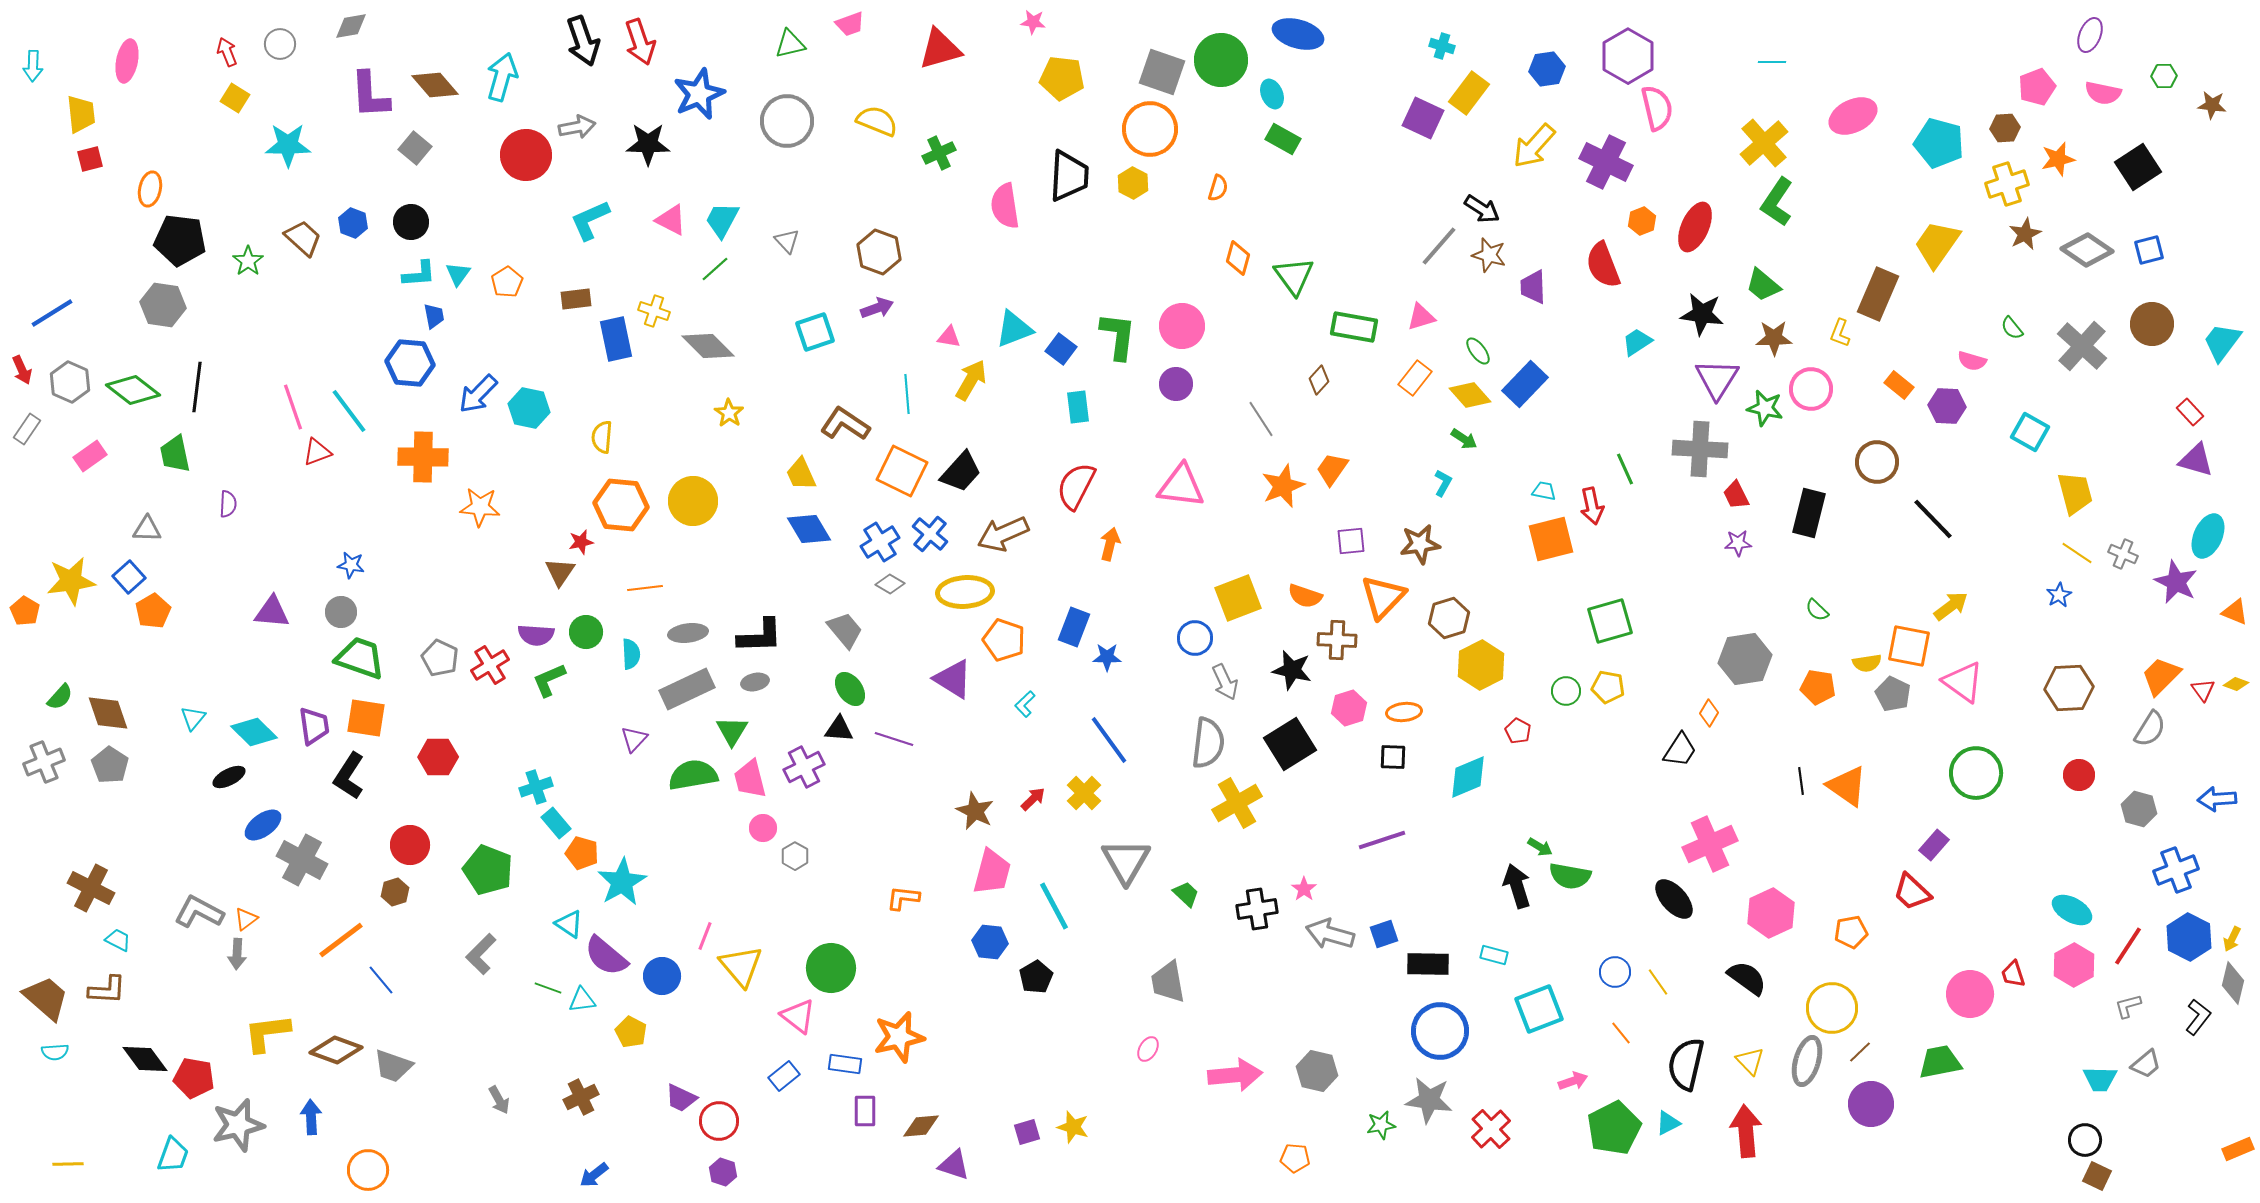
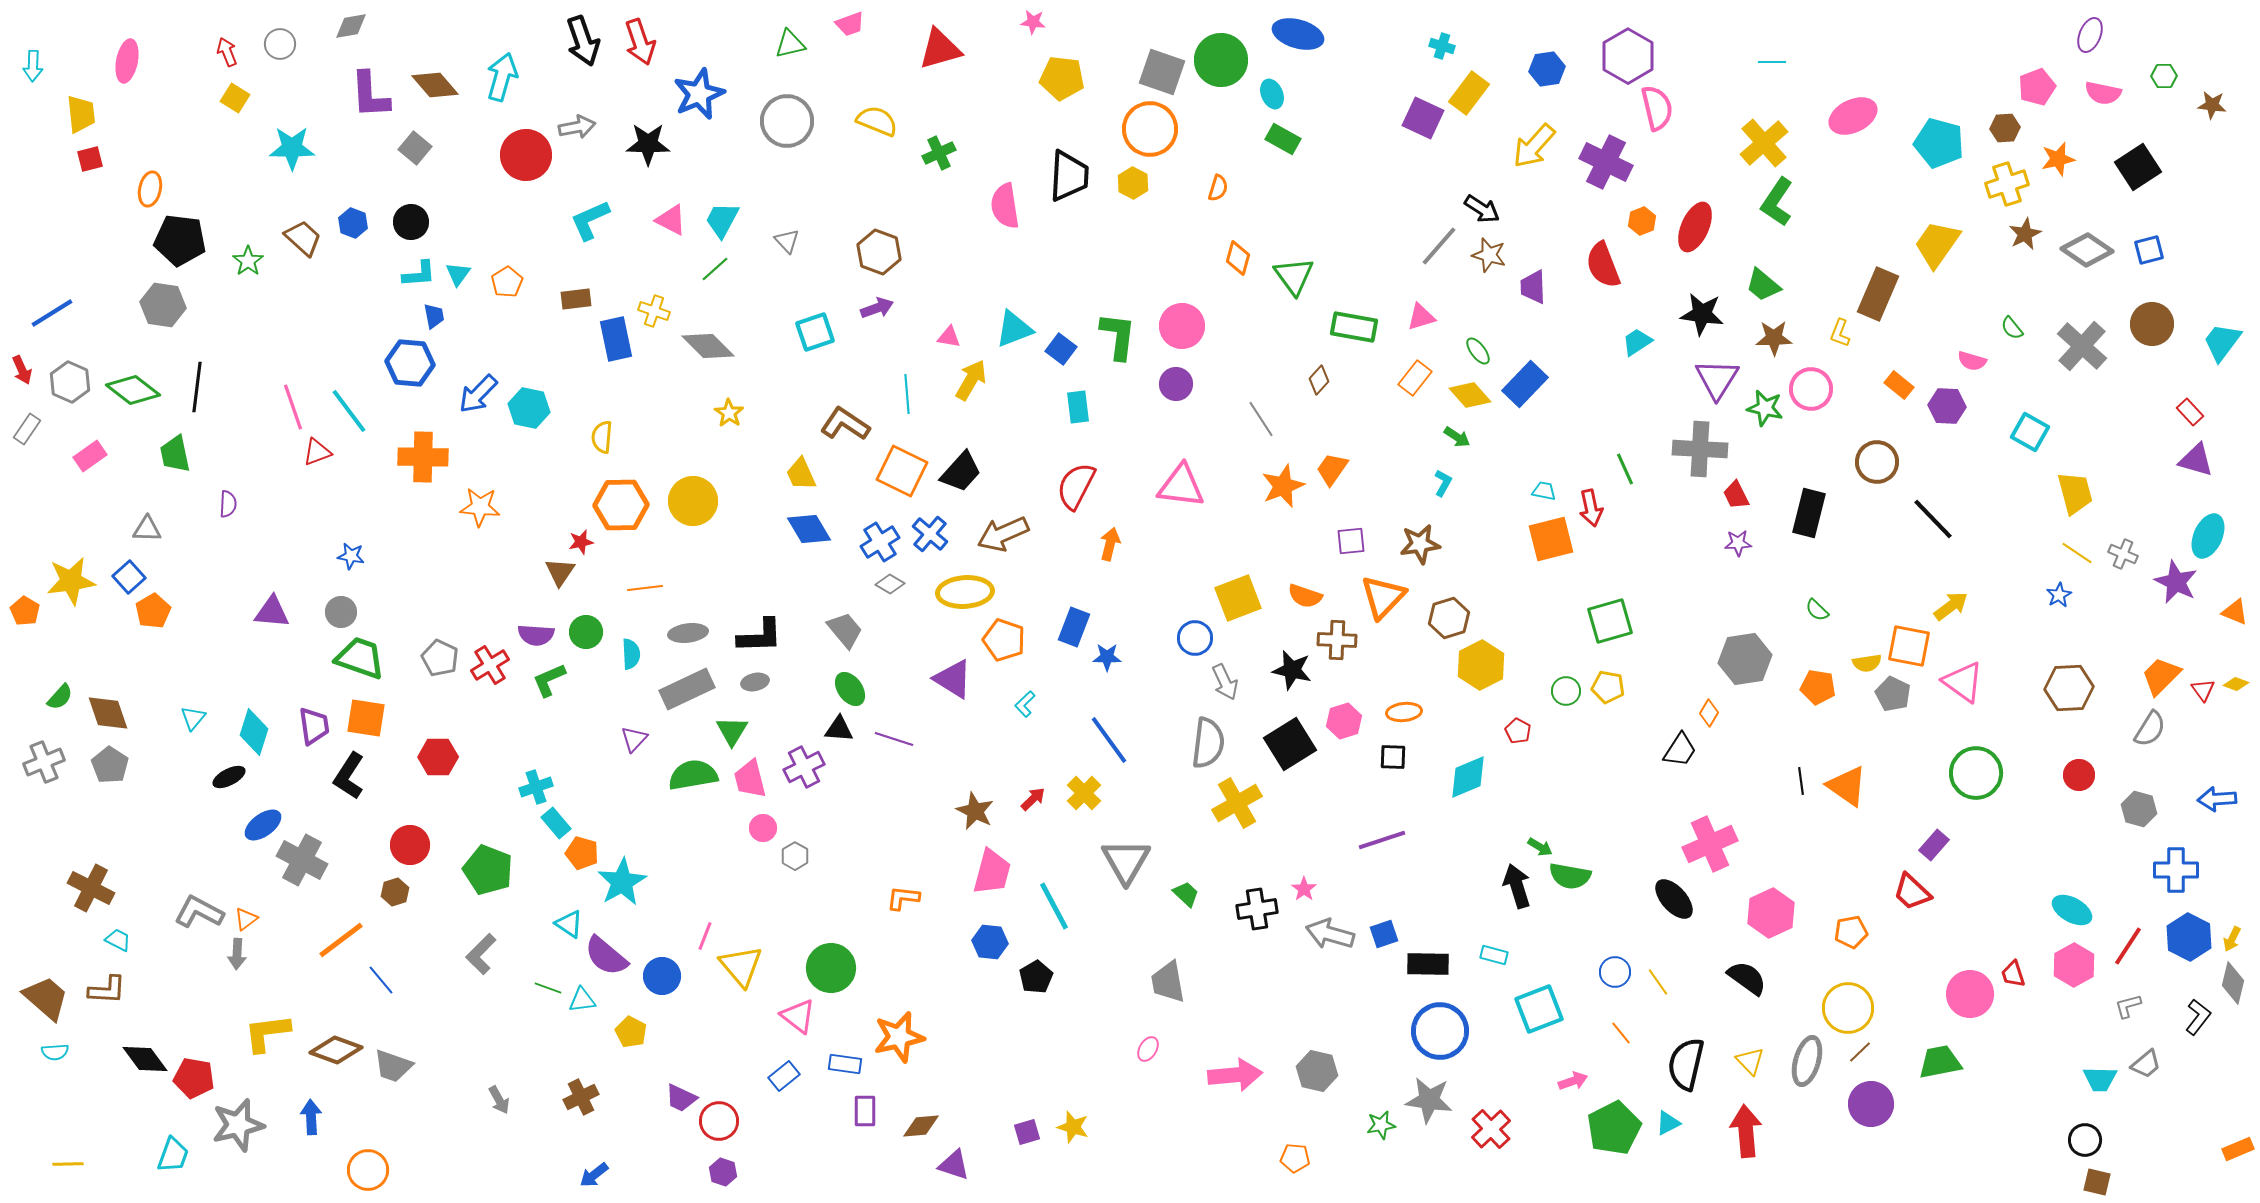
cyan star at (288, 145): moved 4 px right, 3 px down
green arrow at (1464, 439): moved 7 px left, 2 px up
orange hexagon at (621, 505): rotated 6 degrees counterclockwise
red arrow at (1592, 506): moved 1 px left, 2 px down
blue star at (351, 565): moved 9 px up
pink hexagon at (1349, 708): moved 5 px left, 13 px down
cyan diamond at (254, 732): rotated 63 degrees clockwise
blue cross at (2176, 870): rotated 21 degrees clockwise
yellow circle at (1832, 1008): moved 16 px right
brown square at (2097, 1176): moved 6 px down; rotated 12 degrees counterclockwise
